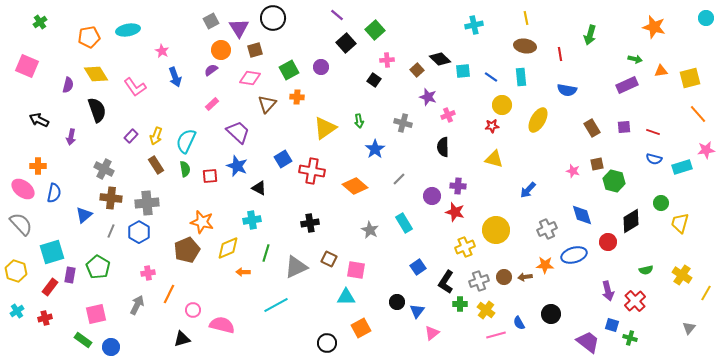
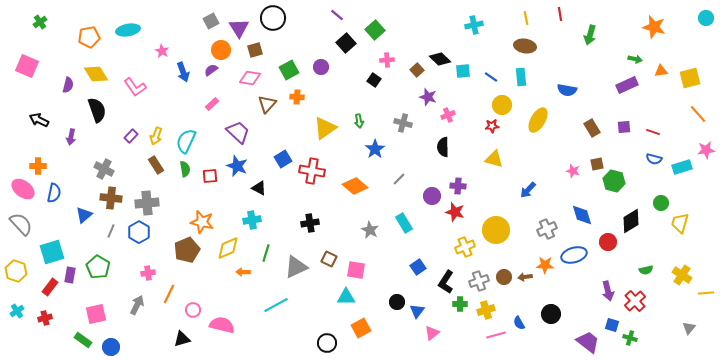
red line at (560, 54): moved 40 px up
blue arrow at (175, 77): moved 8 px right, 5 px up
yellow line at (706, 293): rotated 56 degrees clockwise
yellow cross at (486, 310): rotated 36 degrees clockwise
